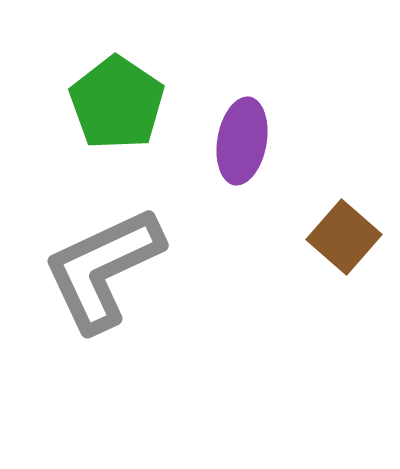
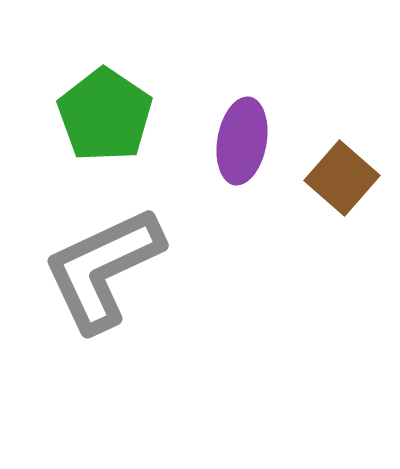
green pentagon: moved 12 px left, 12 px down
brown square: moved 2 px left, 59 px up
